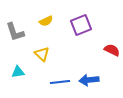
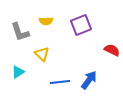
yellow semicircle: rotated 24 degrees clockwise
gray L-shape: moved 5 px right
cyan triangle: rotated 24 degrees counterclockwise
blue arrow: rotated 132 degrees clockwise
